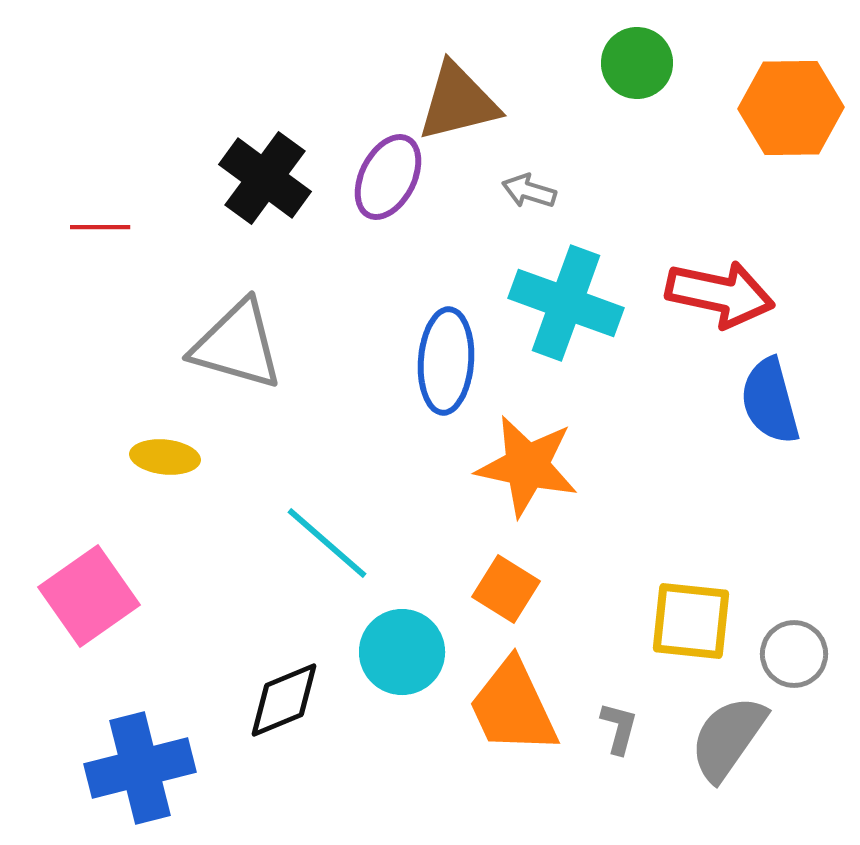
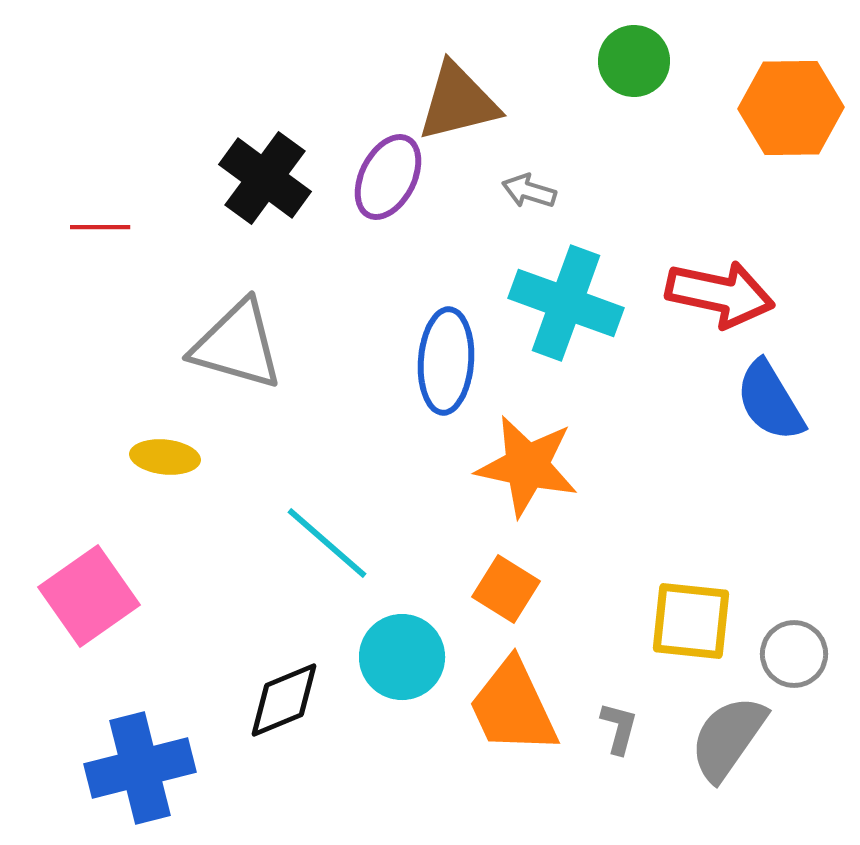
green circle: moved 3 px left, 2 px up
blue semicircle: rotated 16 degrees counterclockwise
cyan circle: moved 5 px down
